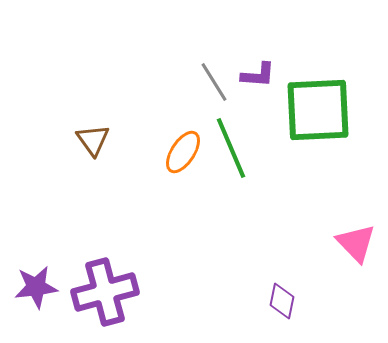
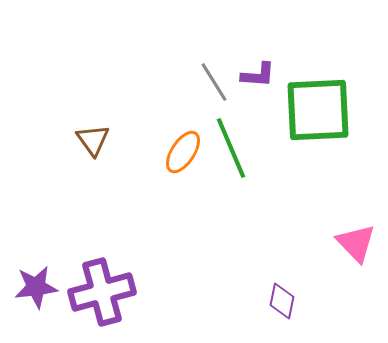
purple cross: moved 3 px left
